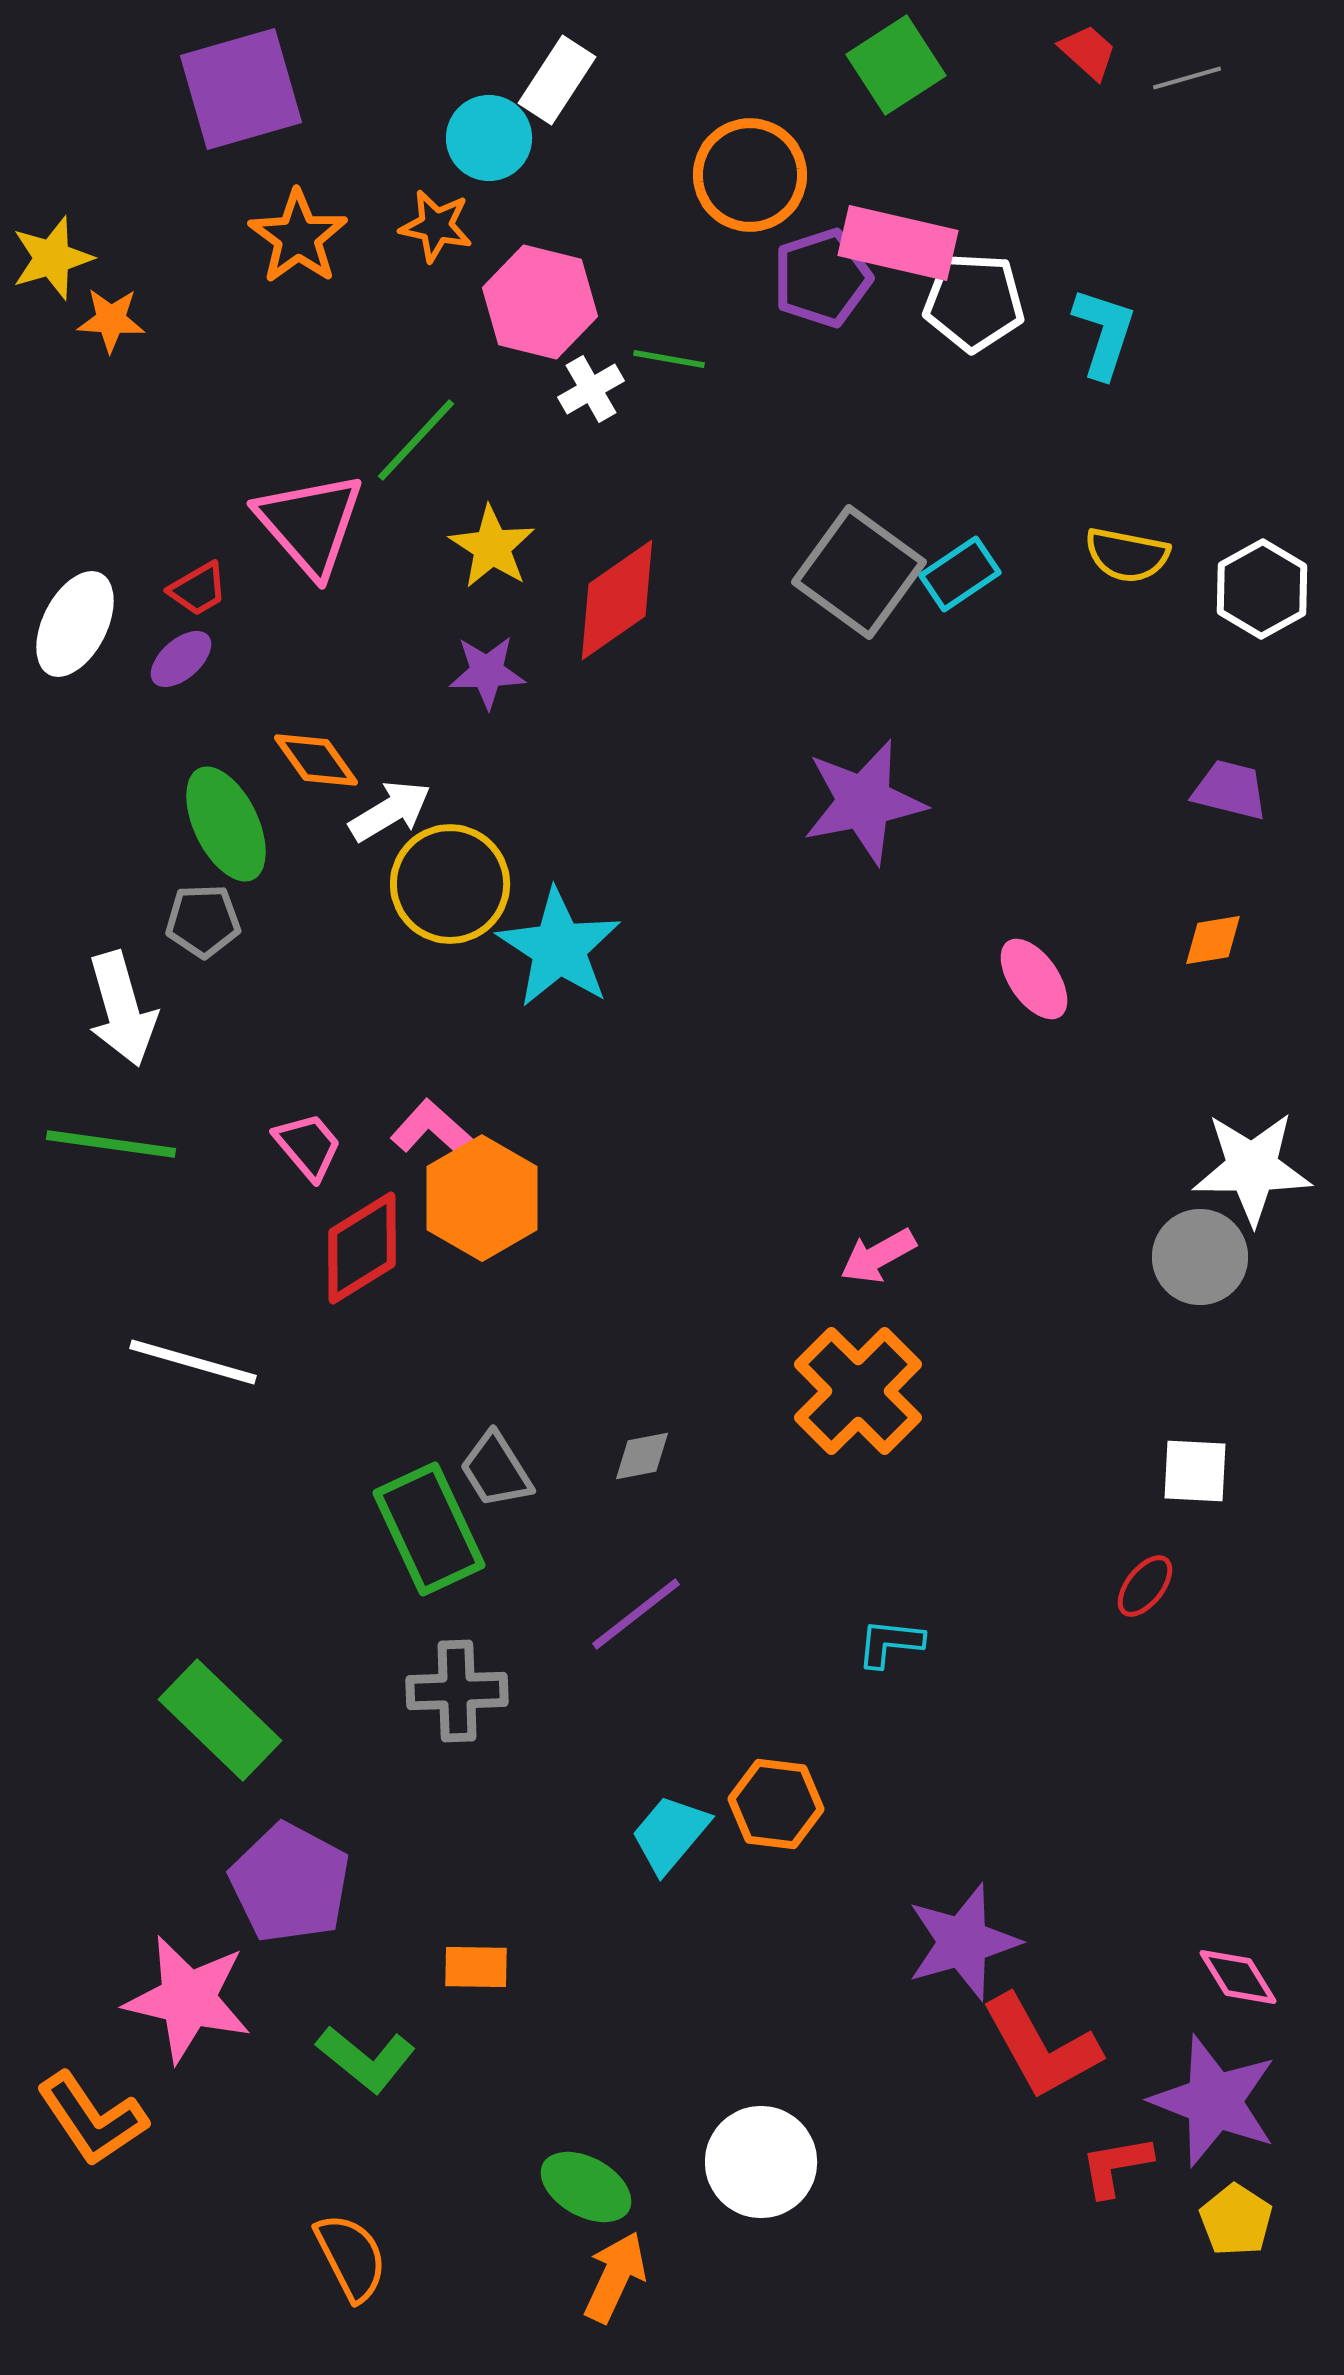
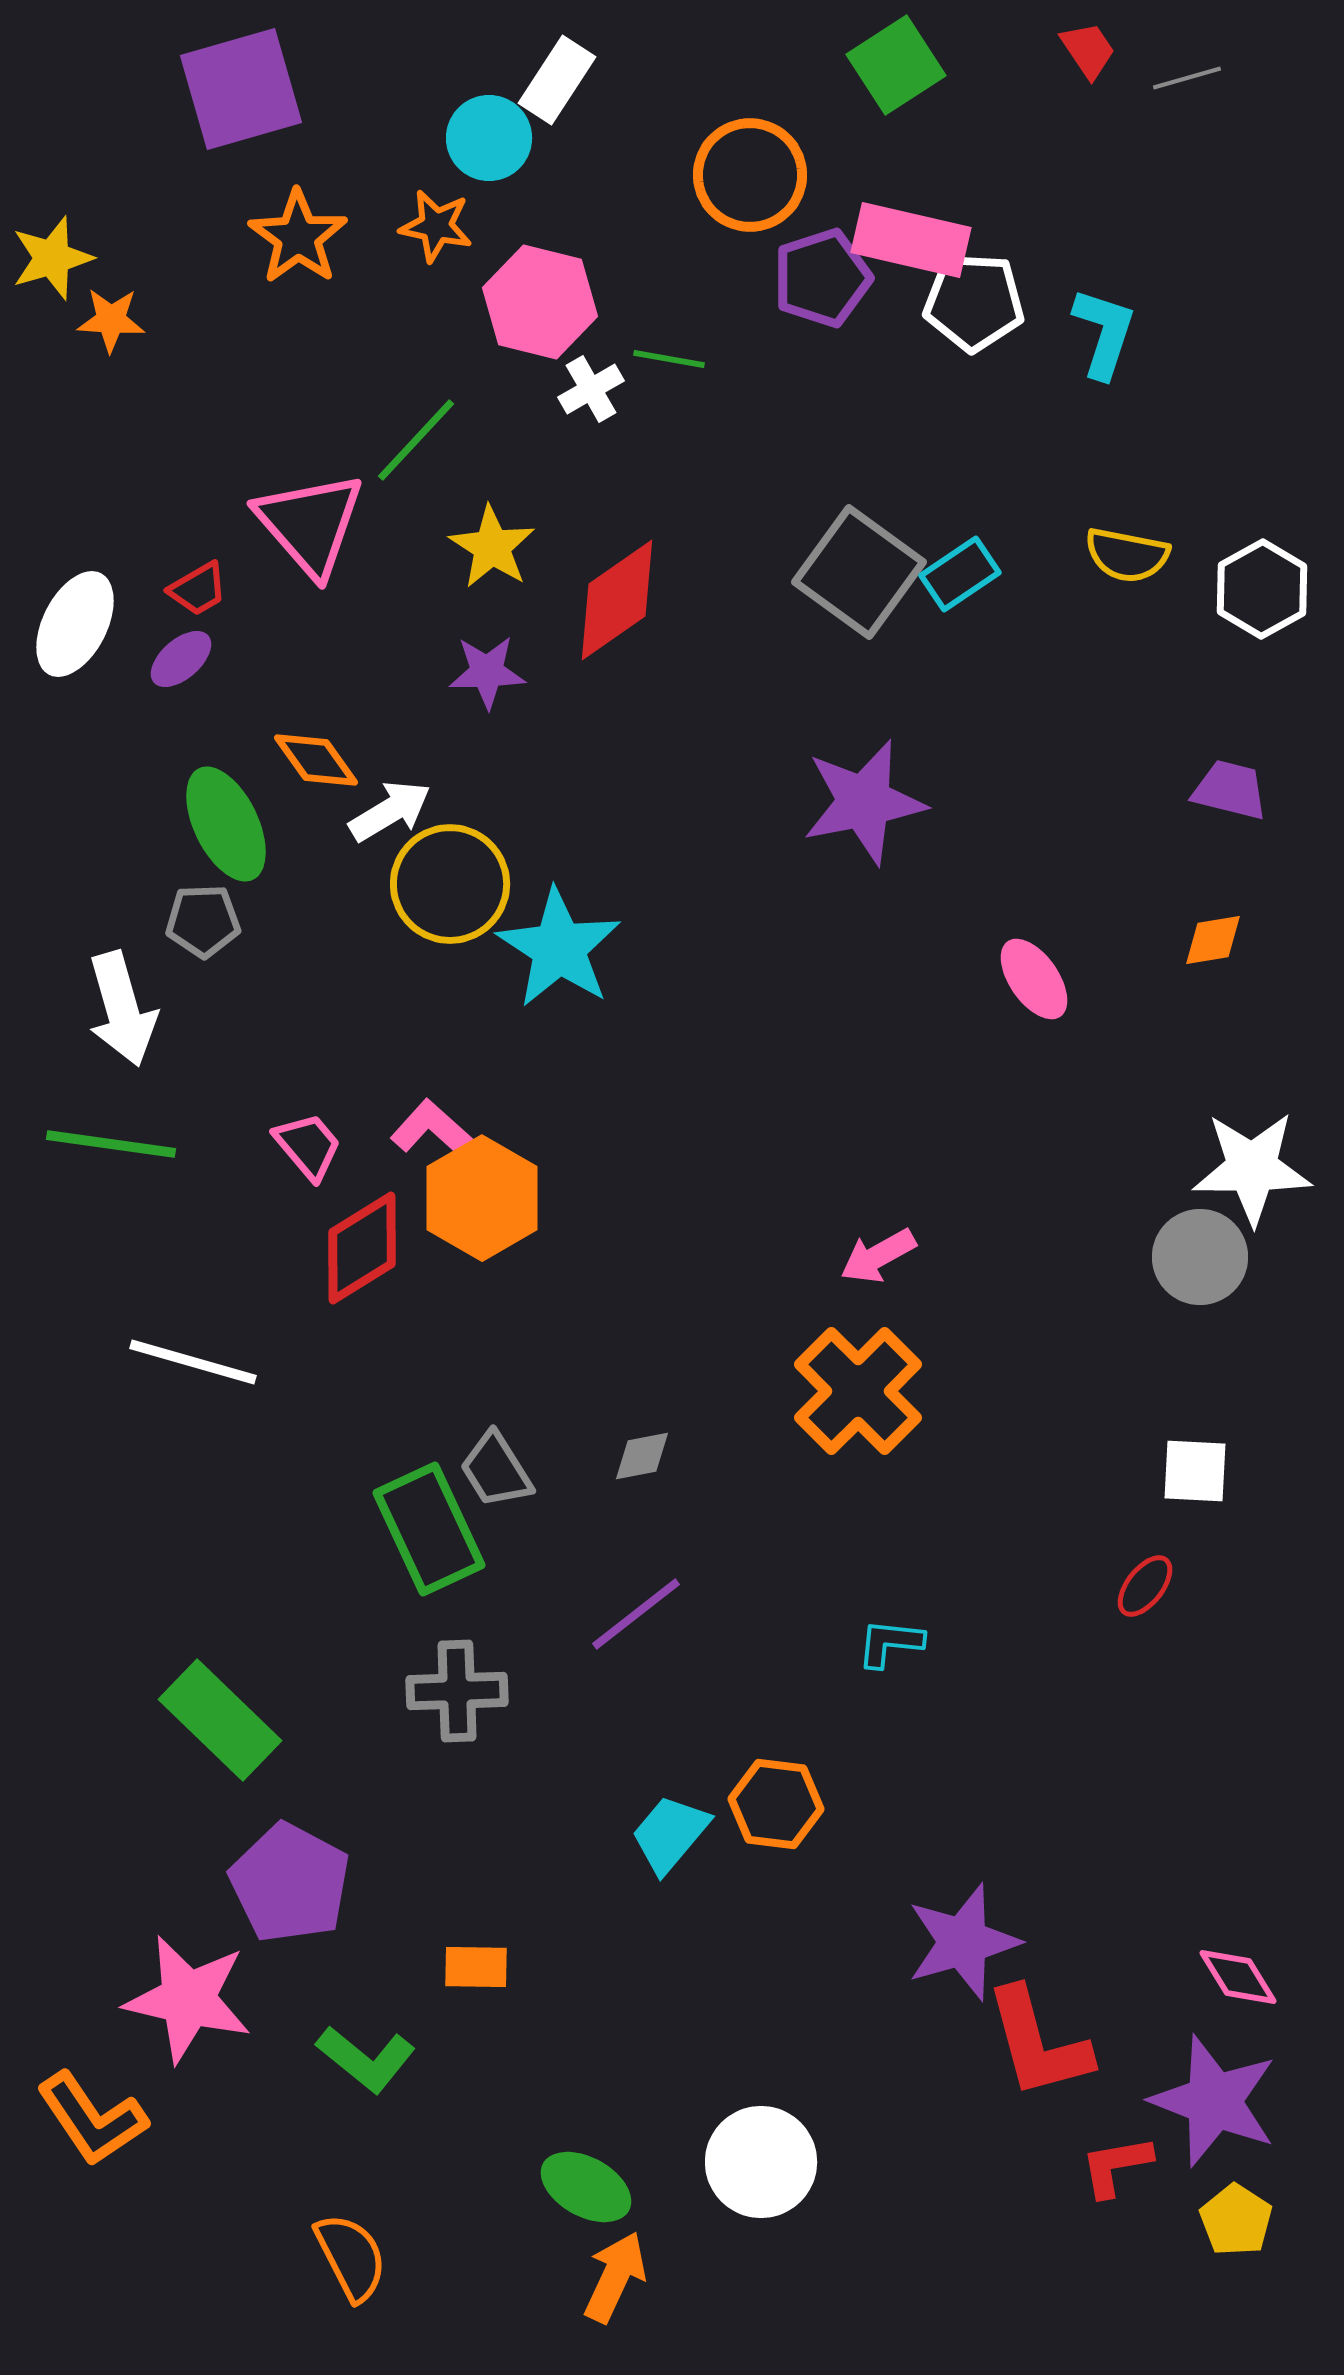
red trapezoid at (1088, 52): moved 2 px up; rotated 14 degrees clockwise
pink rectangle at (898, 243): moved 13 px right, 3 px up
red L-shape at (1041, 2047): moved 3 px left, 4 px up; rotated 14 degrees clockwise
